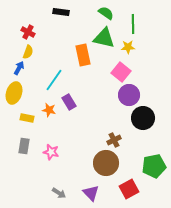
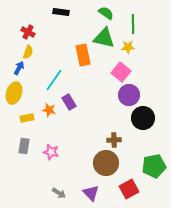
yellow rectangle: rotated 24 degrees counterclockwise
brown cross: rotated 24 degrees clockwise
